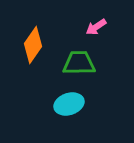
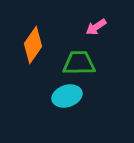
cyan ellipse: moved 2 px left, 8 px up
